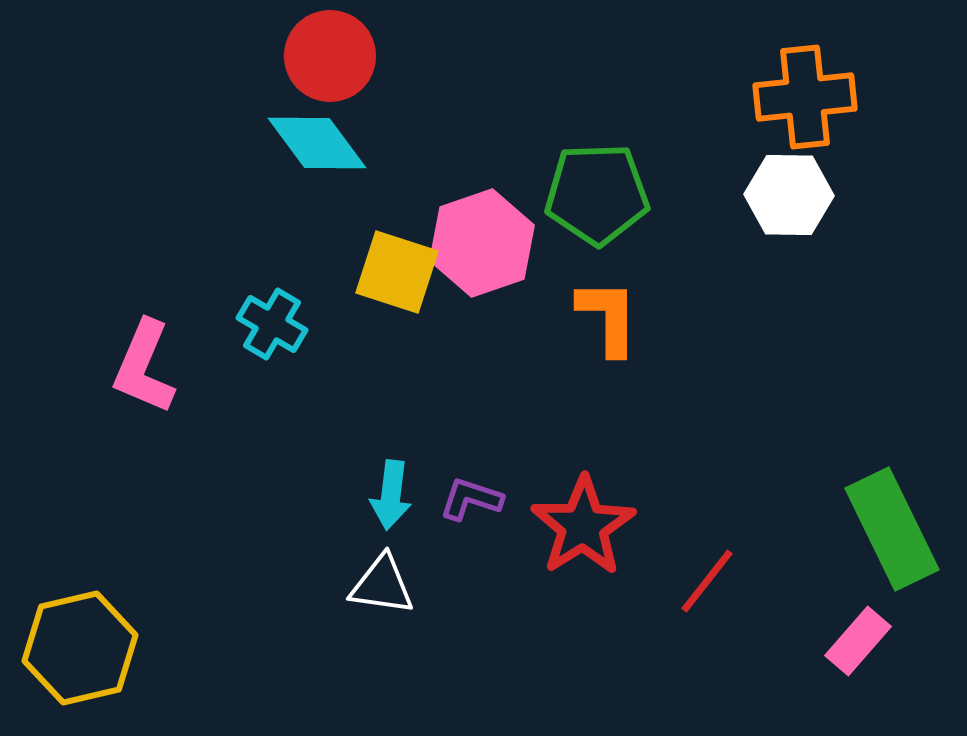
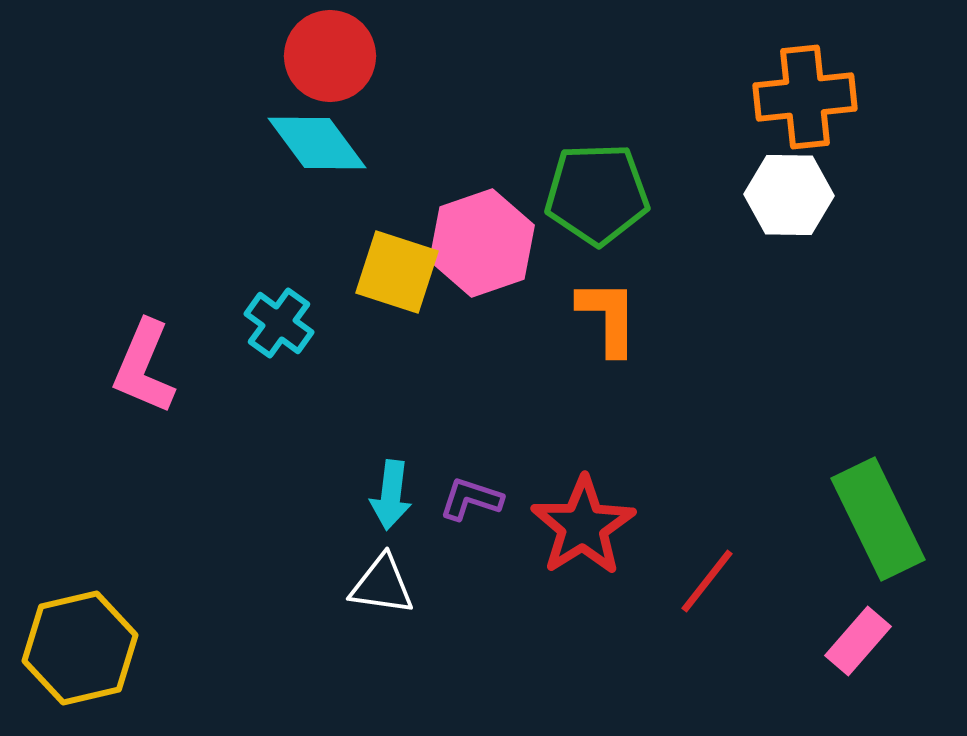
cyan cross: moved 7 px right, 1 px up; rotated 6 degrees clockwise
green rectangle: moved 14 px left, 10 px up
